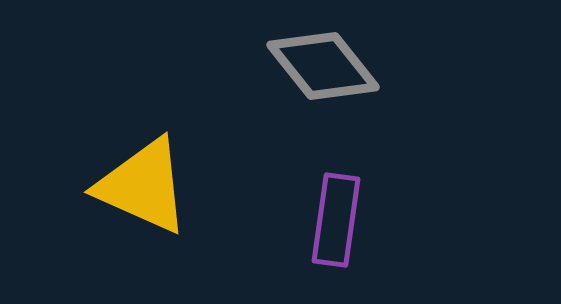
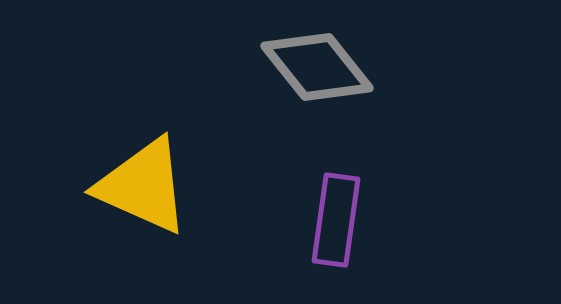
gray diamond: moved 6 px left, 1 px down
